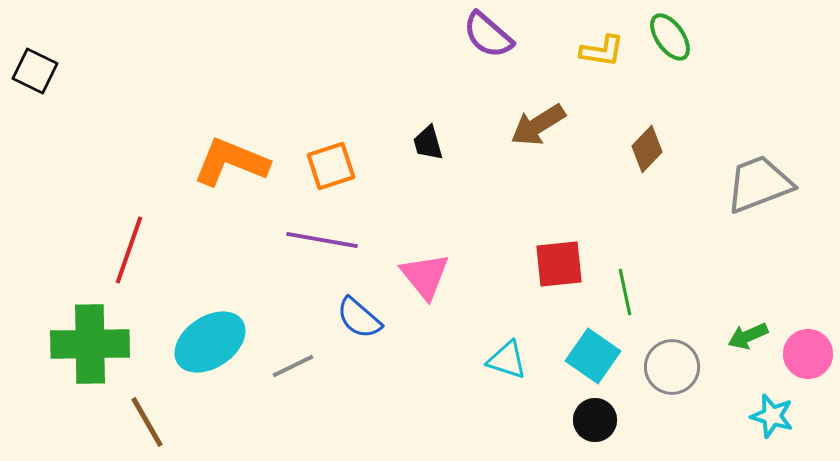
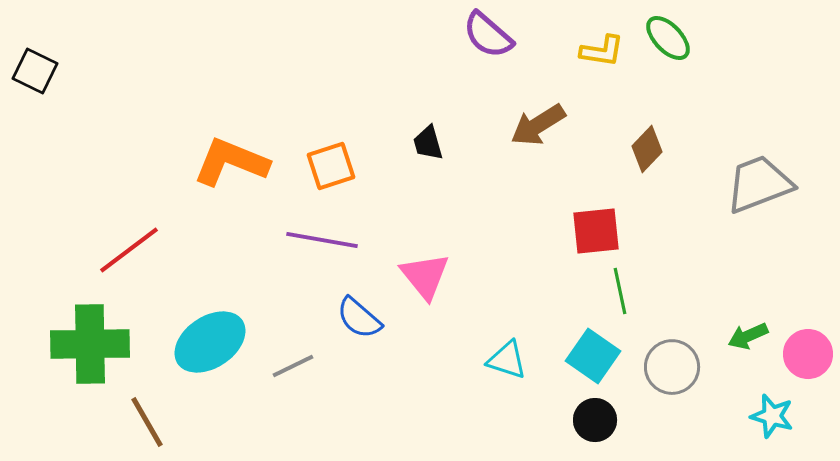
green ellipse: moved 2 px left, 1 px down; rotated 9 degrees counterclockwise
red line: rotated 34 degrees clockwise
red square: moved 37 px right, 33 px up
green line: moved 5 px left, 1 px up
